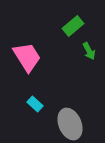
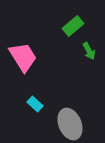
pink trapezoid: moved 4 px left
